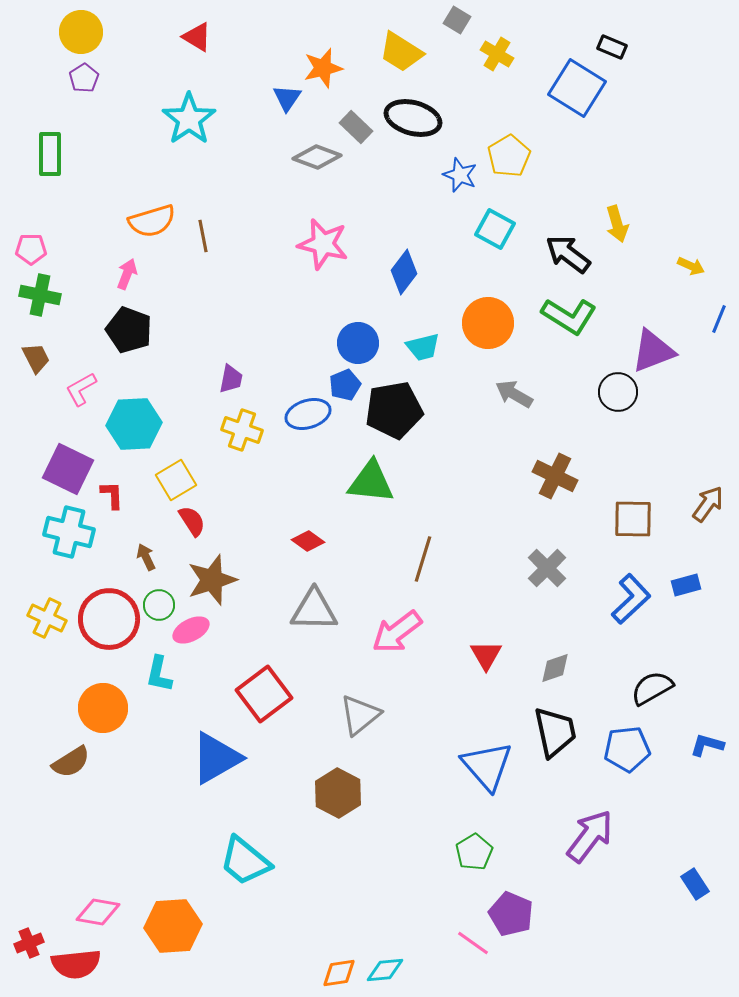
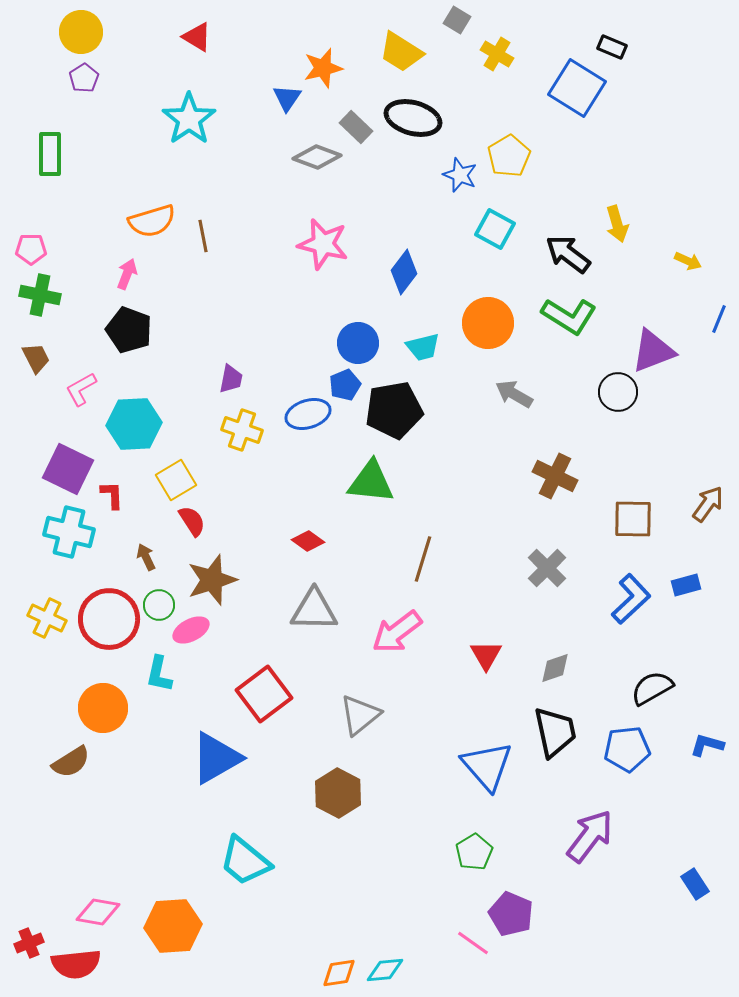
yellow arrow at (691, 266): moved 3 px left, 5 px up
